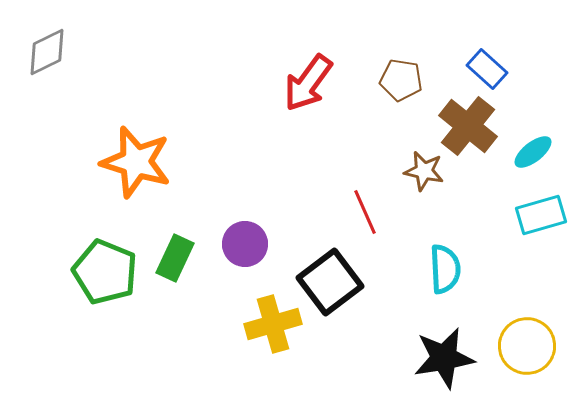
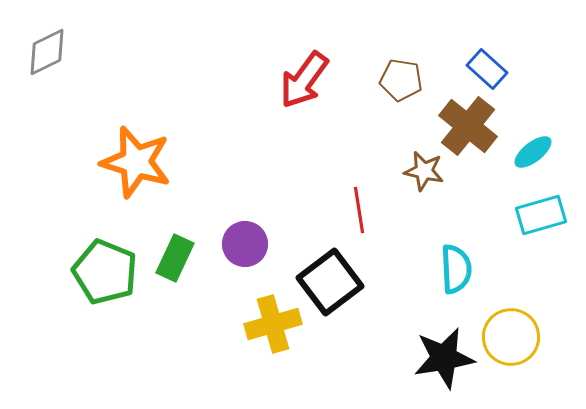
red arrow: moved 4 px left, 3 px up
red line: moved 6 px left, 2 px up; rotated 15 degrees clockwise
cyan semicircle: moved 11 px right
yellow circle: moved 16 px left, 9 px up
